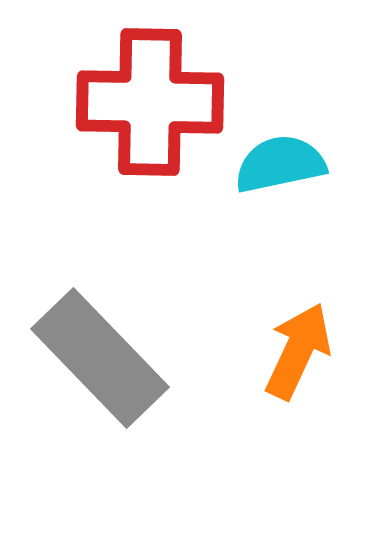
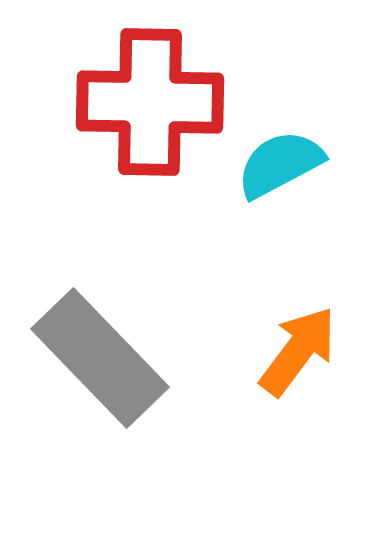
cyan semicircle: rotated 16 degrees counterclockwise
orange arrow: rotated 12 degrees clockwise
